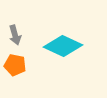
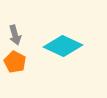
orange pentagon: moved 3 px up; rotated 15 degrees clockwise
